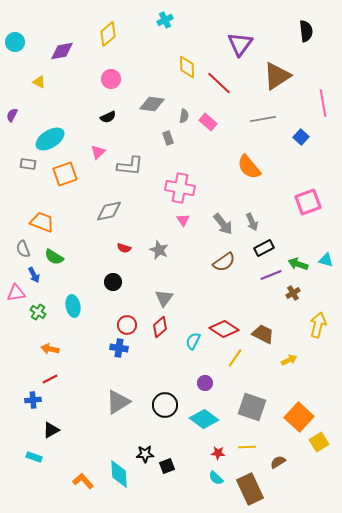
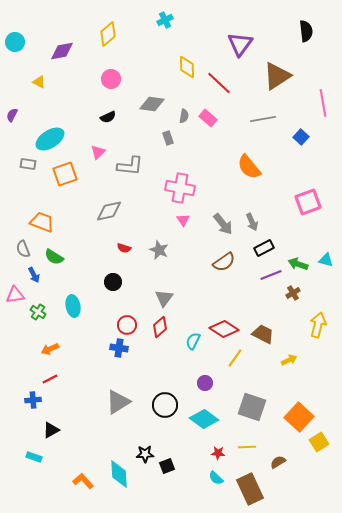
pink rectangle at (208, 122): moved 4 px up
pink triangle at (16, 293): moved 1 px left, 2 px down
orange arrow at (50, 349): rotated 36 degrees counterclockwise
